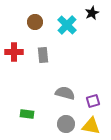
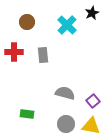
brown circle: moved 8 px left
purple square: rotated 24 degrees counterclockwise
